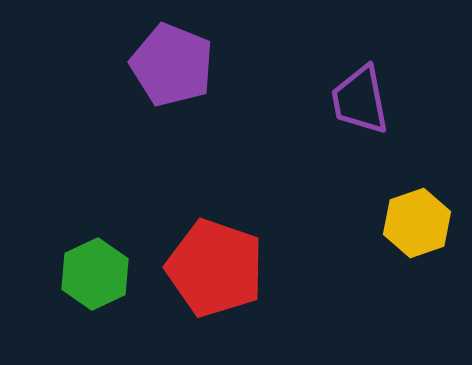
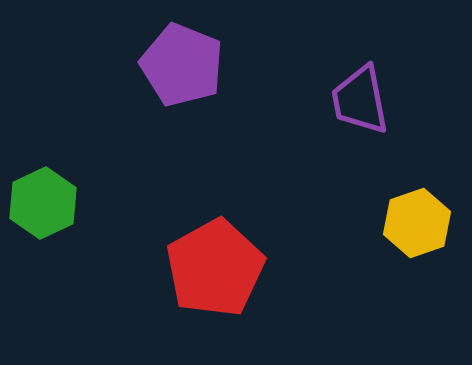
purple pentagon: moved 10 px right
red pentagon: rotated 24 degrees clockwise
green hexagon: moved 52 px left, 71 px up
